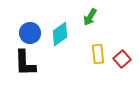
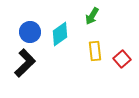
green arrow: moved 2 px right, 1 px up
blue circle: moved 1 px up
yellow rectangle: moved 3 px left, 3 px up
black L-shape: rotated 132 degrees counterclockwise
